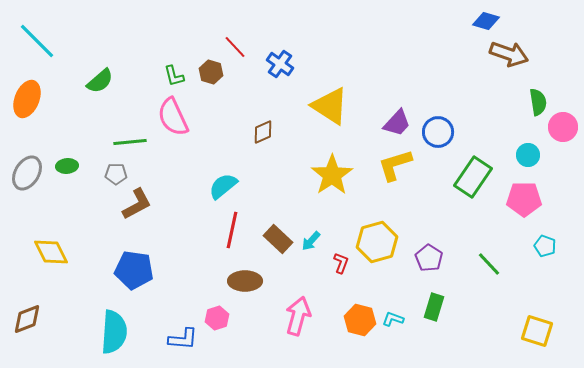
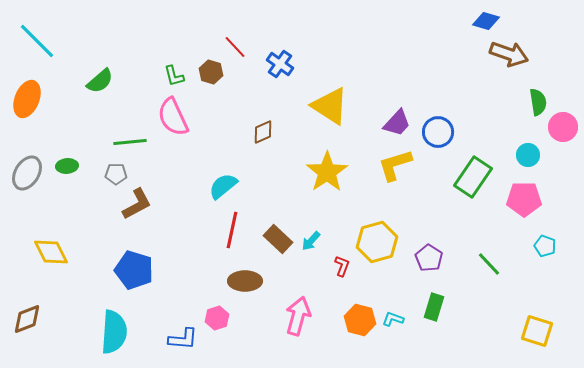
yellow star at (332, 175): moved 5 px left, 3 px up
red L-shape at (341, 263): moved 1 px right, 3 px down
blue pentagon at (134, 270): rotated 9 degrees clockwise
